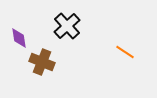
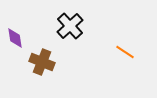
black cross: moved 3 px right
purple diamond: moved 4 px left
